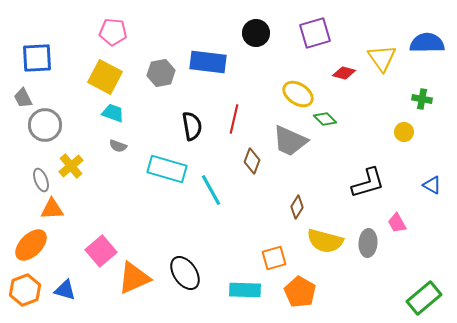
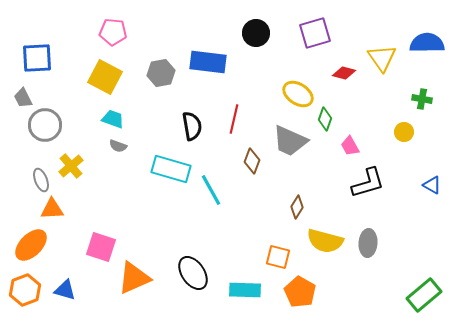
cyan trapezoid at (113, 113): moved 6 px down
green diamond at (325, 119): rotated 65 degrees clockwise
cyan rectangle at (167, 169): moved 4 px right
pink trapezoid at (397, 223): moved 47 px left, 77 px up
pink square at (101, 251): moved 4 px up; rotated 32 degrees counterclockwise
orange square at (274, 258): moved 4 px right, 1 px up; rotated 30 degrees clockwise
black ellipse at (185, 273): moved 8 px right
green rectangle at (424, 298): moved 3 px up
